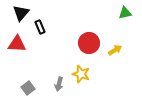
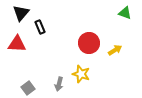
green triangle: rotated 32 degrees clockwise
